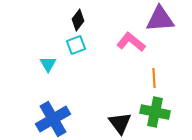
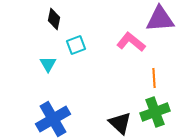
black diamond: moved 24 px left, 1 px up; rotated 25 degrees counterclockwise
green cross: rotated 32 degrees counterclockwise
black triangle: rotated 10 degrees counterclockwise
